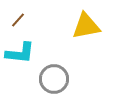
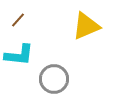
yellow triangle: rotated 12 degrees counterclockwise
cyan L-shape: moved 1 px left, 2 px down
